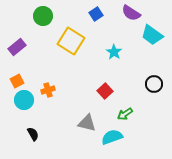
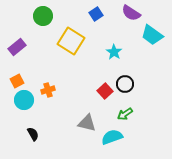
black circle: moved 29 px left
